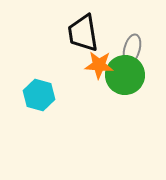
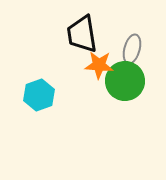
black trapezoid: moved 1 px left, 1 px down
green circle: moved 6 px down
cyan hexagon: rotated 24 degrees clockwise
